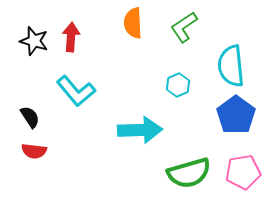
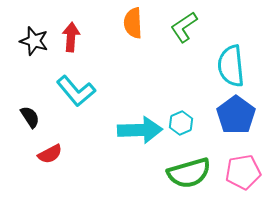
cyan hexagon: moved 3 px right, 38 px down
red semicircle: moved 16 px right, 3 px down; rotated 35 degrees counterclockwise
